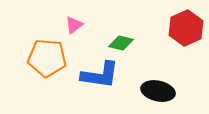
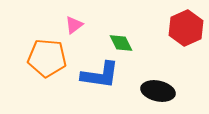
green diamond: rotated 50 degrees clockwise
